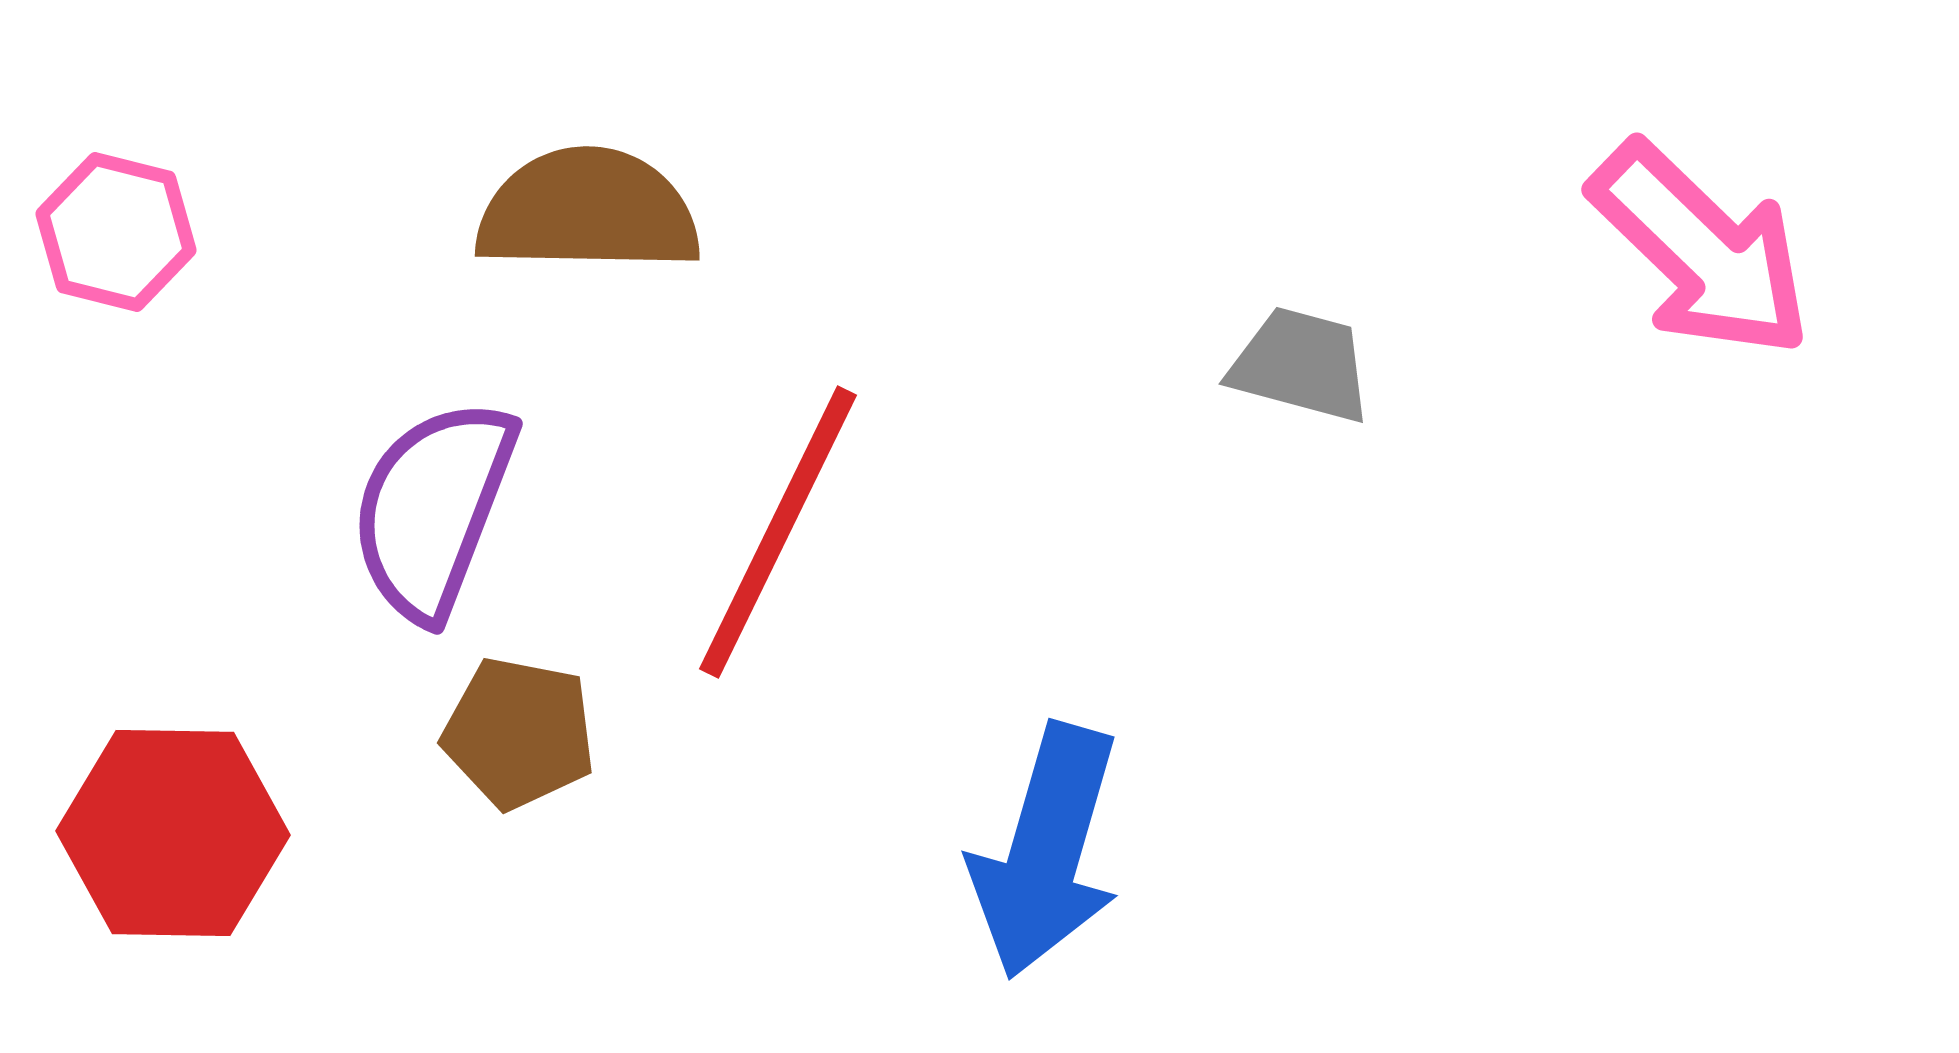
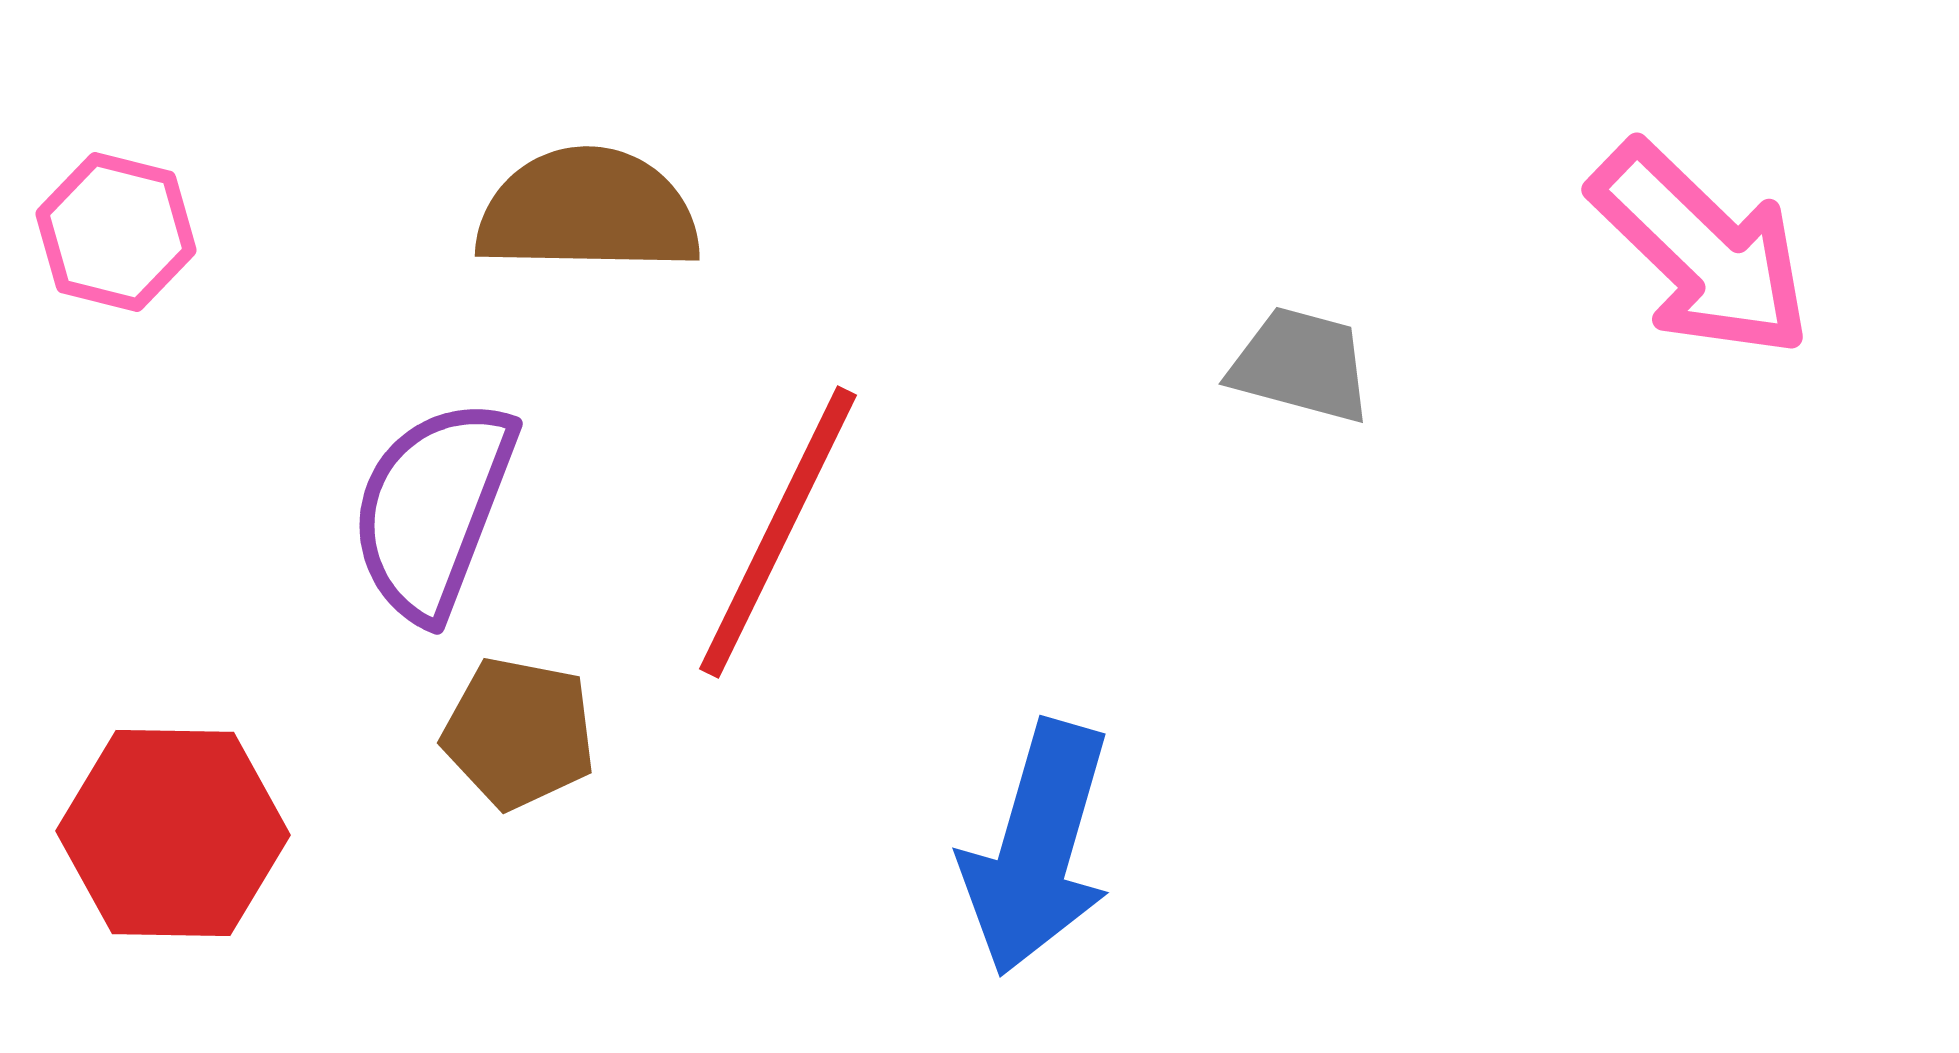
blue arrow: moved 9 px left, 3 px up
